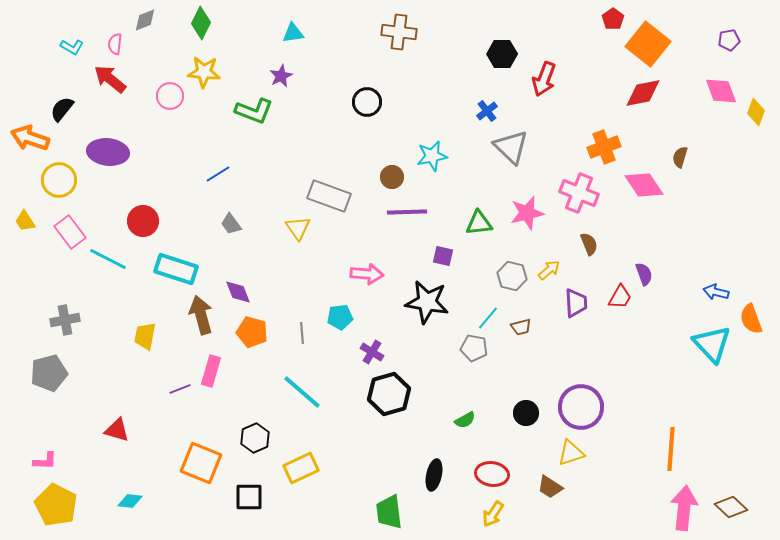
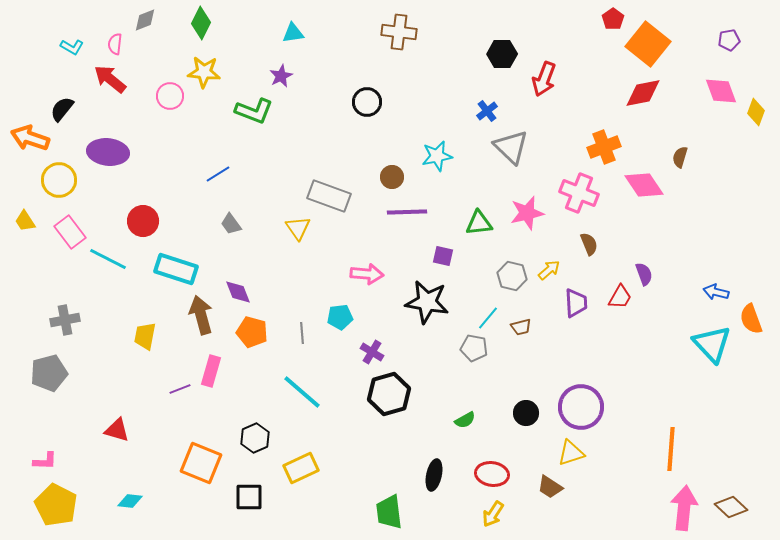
cyan star at (432, 156): moved 5 px right
